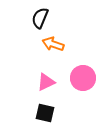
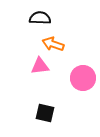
black semicircle: rotated 70 degrees clockwise
pink triangle: moved 6 px left, 16 px up; rotated 18 degrees clockwise
